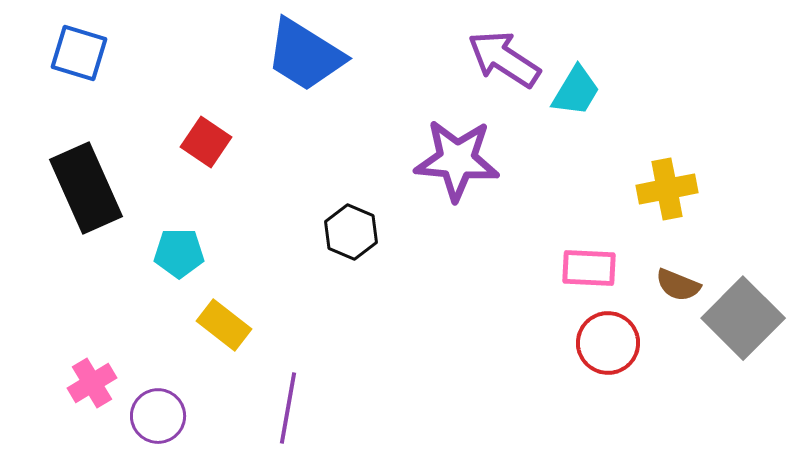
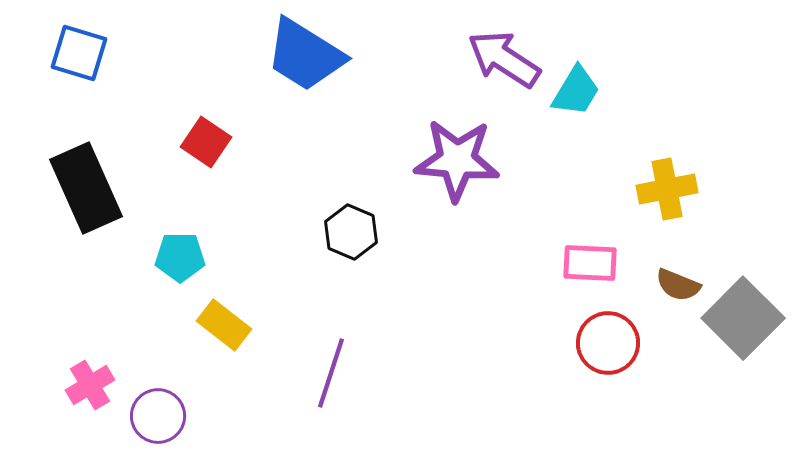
cyan pentagon: moved 1 px right, 4 px down
pink rectangle: moved 1 px right, 5 px up
pink cross: moved 2 px left, 2 px down
purple line: moved 43 px right, 35 px up; rotated 8 degrees clockwise
